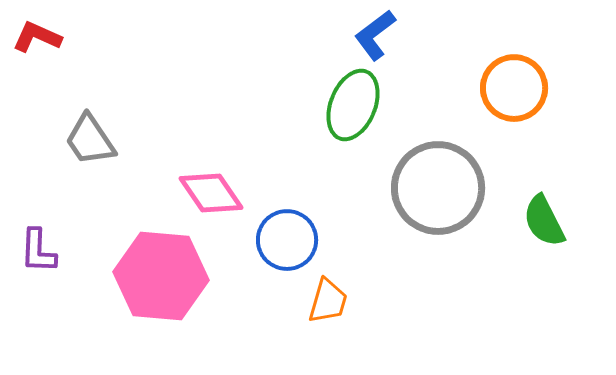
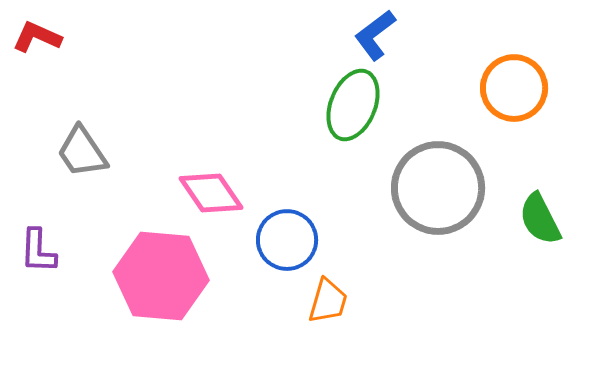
gray trapezoid: moved 8 px left, 12 px down
green semicircle: moved 4 px left, 2 px up
